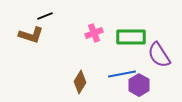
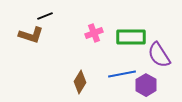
purple hexagon: moved 7 px right
